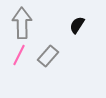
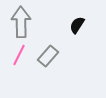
gray arrow: moved 1 px left, 1 px up
